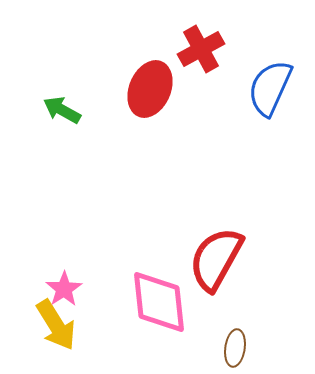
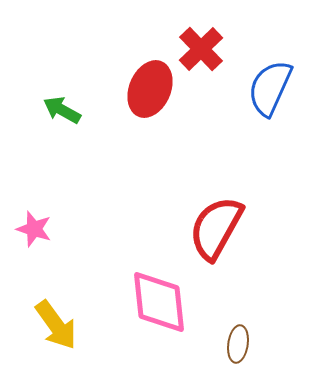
red cross: rotated 15 degrees counterclockwise
red semicircle: moved 31 px up
pink star: moved 30 px left, 60 px up; rotated 21 degrees counterclockwise
yellow arrow: rotated 4 degrees counterclockwise
brown ellipse: moved 3 px right, 4 px up
